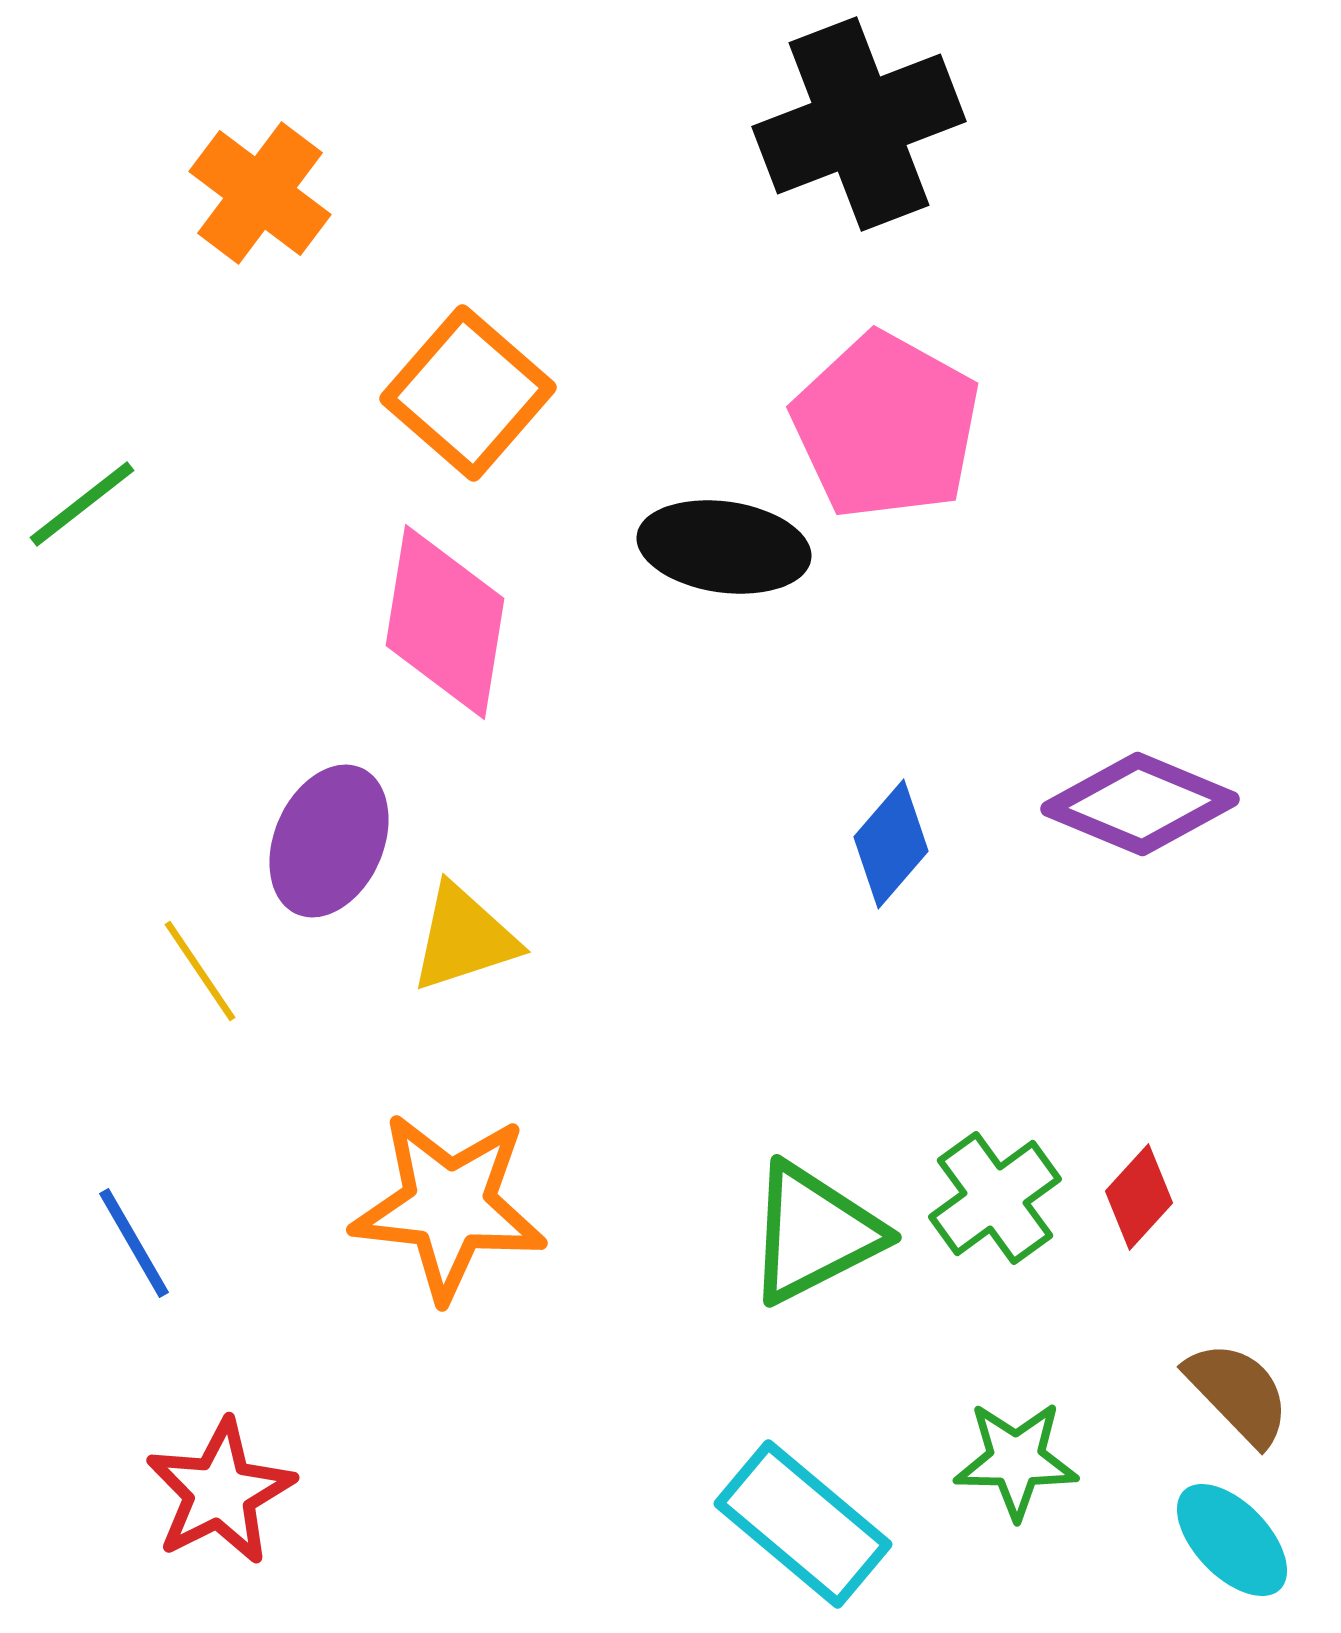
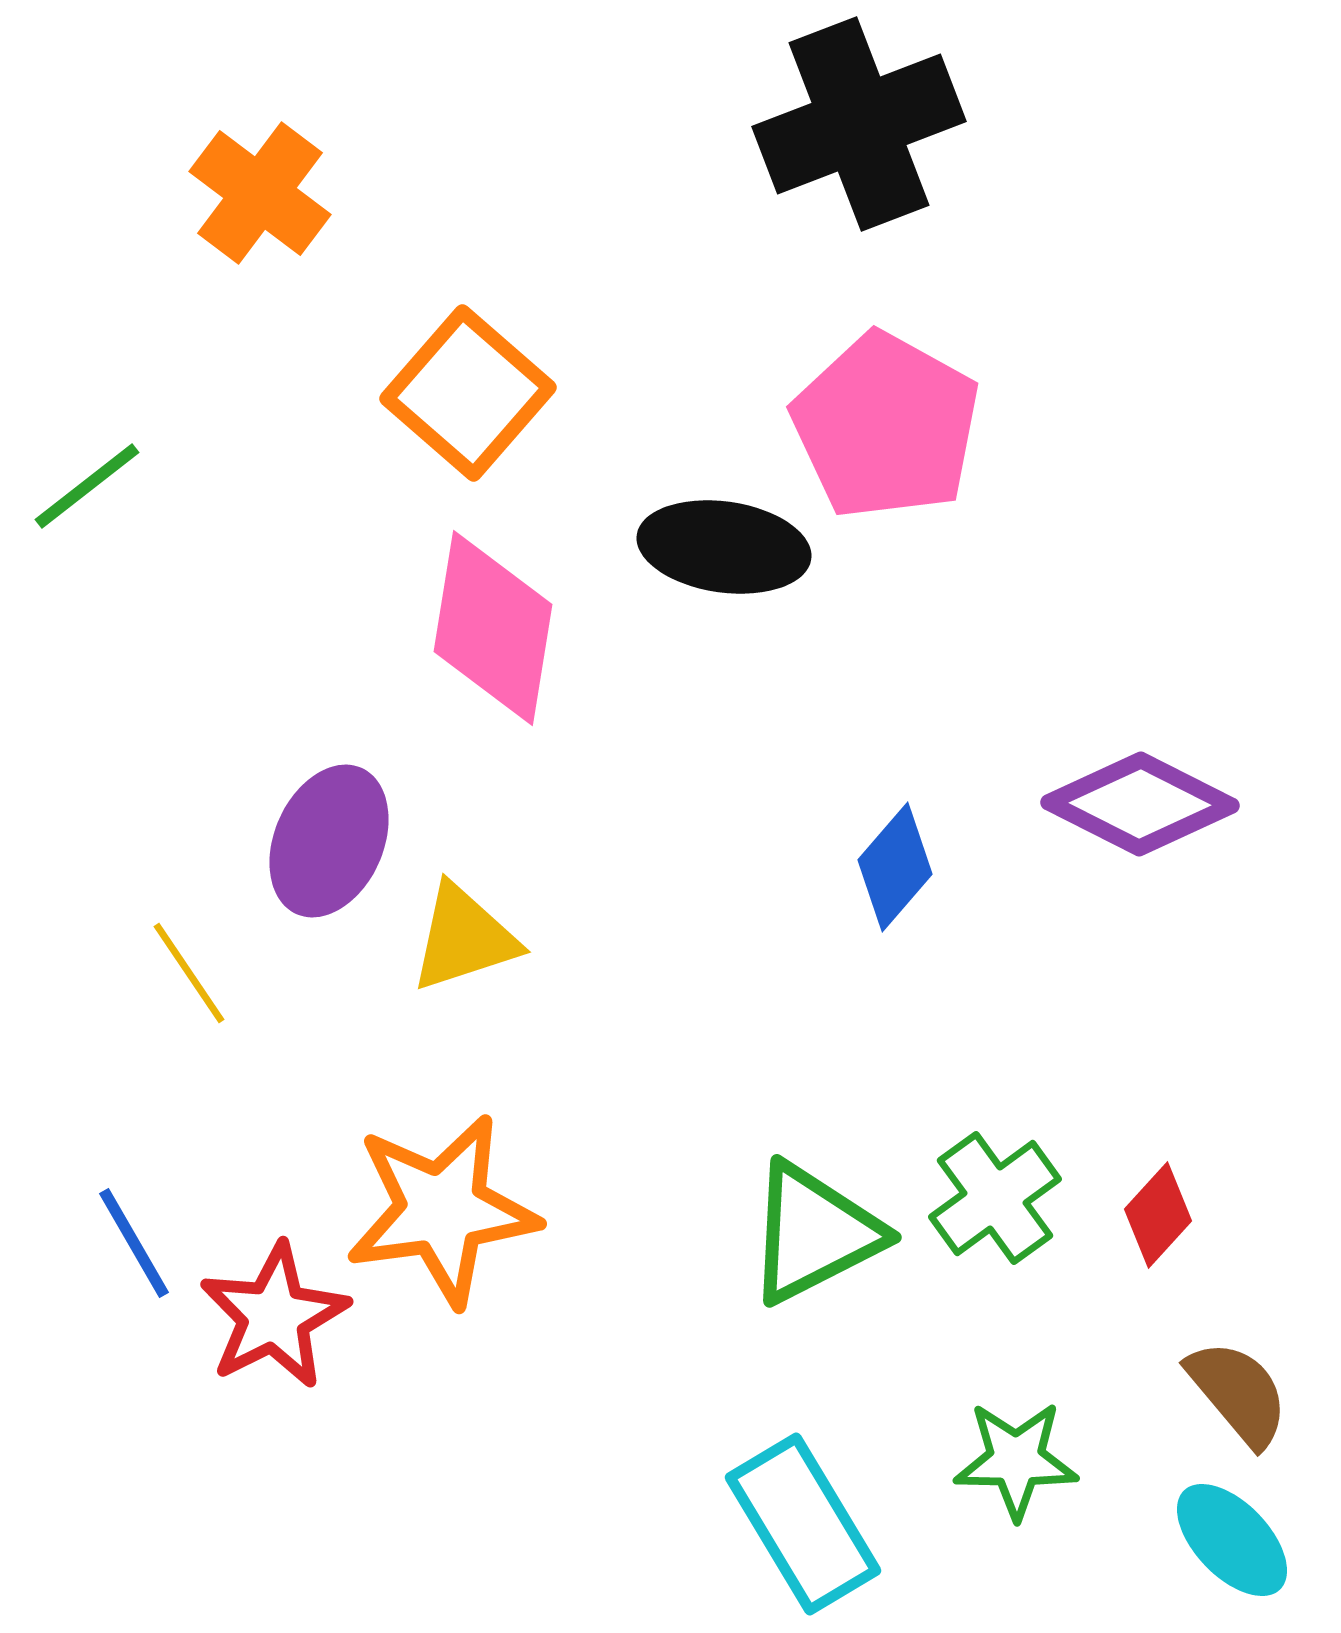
green line: moved 5 px right, 18 px up
pink diamond: moved 48 px right, 6 px down
purple diamond: rotated 4 degrees clockwise
blue diamond: moved 4 px right, 23 px down
yellow line: moved 11 px left, 2 px down
red diamond: moved 19 px right, 18 px down
orange star: moved 7 px left, 4 px down; rotated 14 degrees counterclockwise
brown semicircle: rotated 4 degrees clockwise
red star: moved 54 px right, 176 px up
cyan rectangle: rotated 19 degrees clockwise
